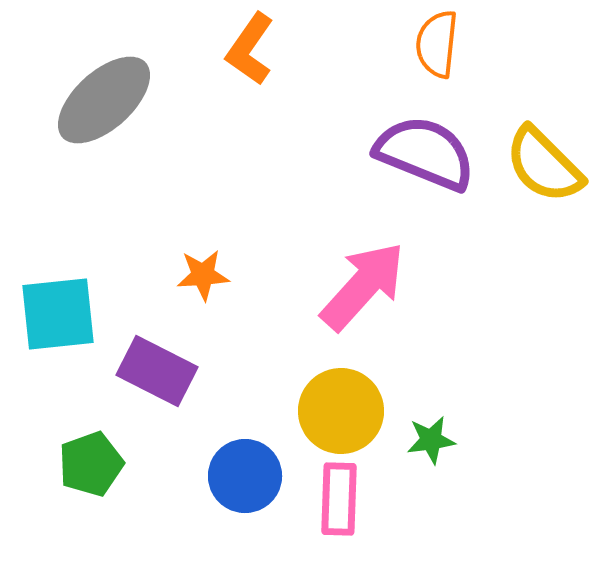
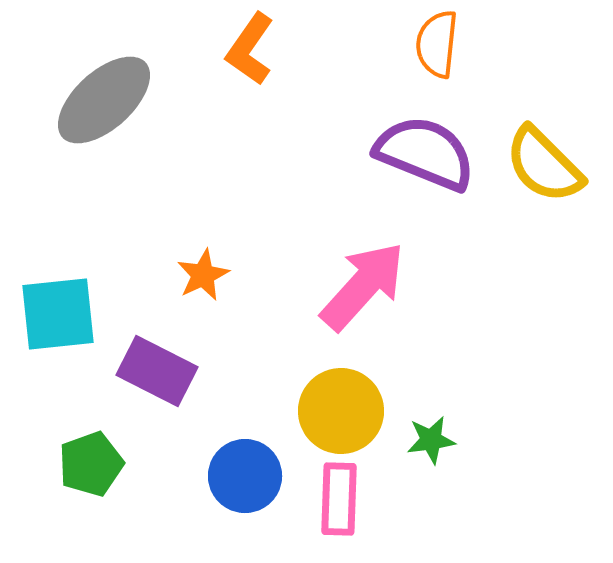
orange star: rotated 22 degrees counterclockwise
